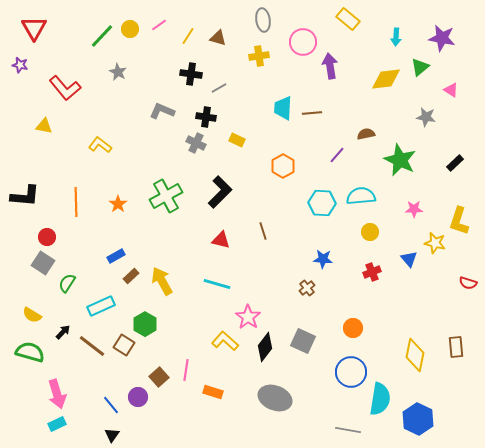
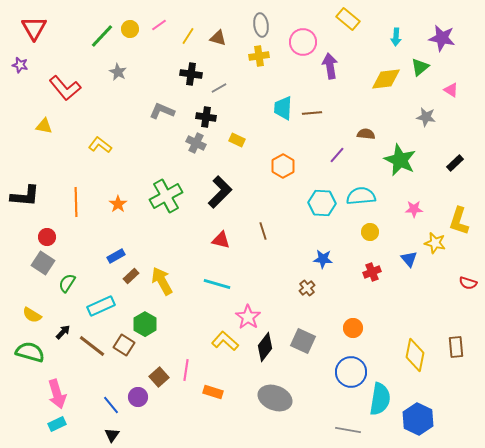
gray ellipse at (263, 20): moved 2 px left, 5 px down
brown semicircle at (366, 134): rotated 18 degrees clockwise
